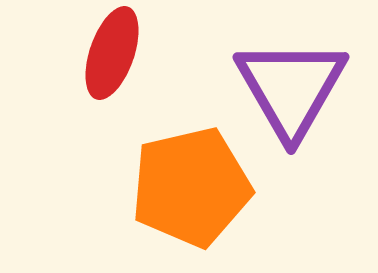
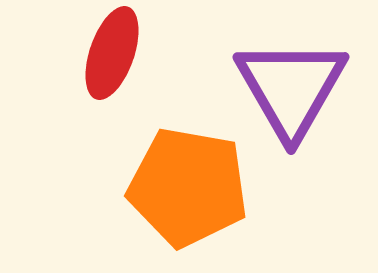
orange pentagon: moved 3 px left; rotated 23 degrees clockwise
